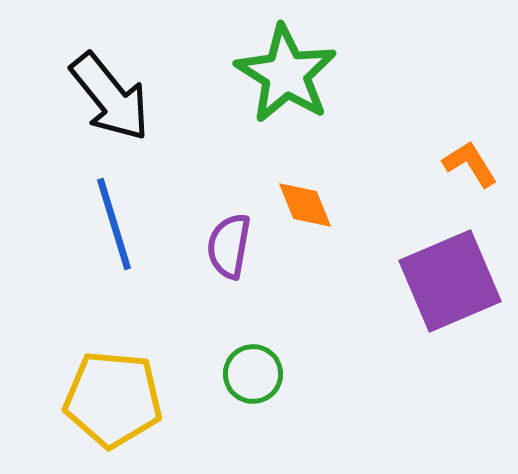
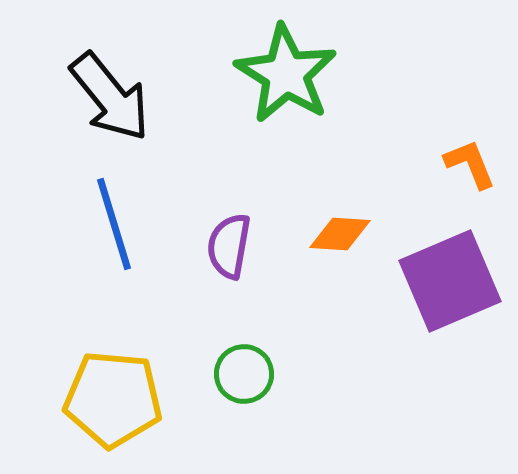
orange L-shape: rotated 10 degrees clockwise
orange diamond: moved 35 px right, 29 px down; rotated 64 degrees counterclockwise
green circle: moved 9 px left
